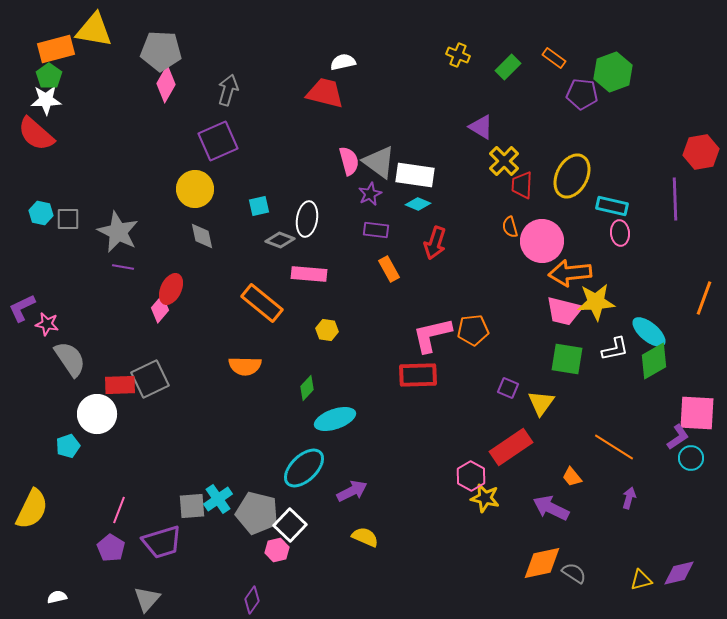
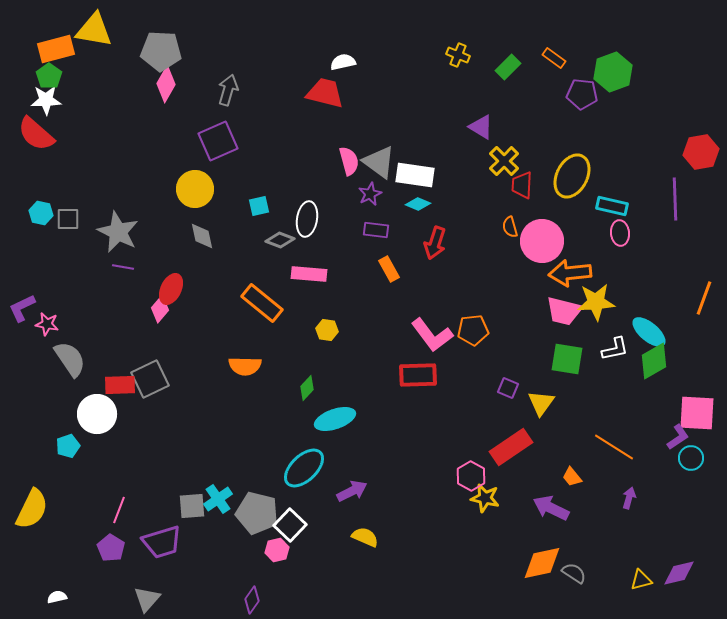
pink L-shape at (432, 335): rotated 114 degrees counterclockwise
